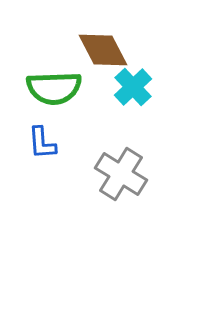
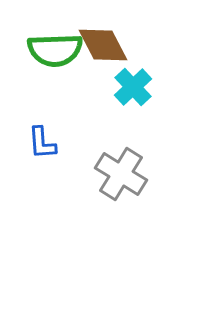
brown diamond: moved 5 px up
green semicircle: moved 1 px right, 38 px up
